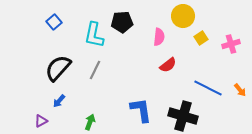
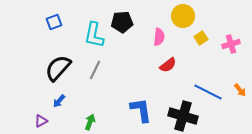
blue square: rotated 21 degrees clockwise
blue line: moved 4 px down
